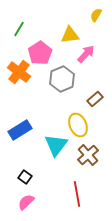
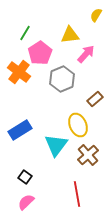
green line: moved 6 px right, 4 px down
